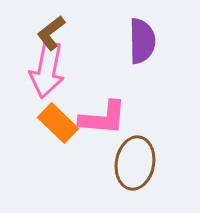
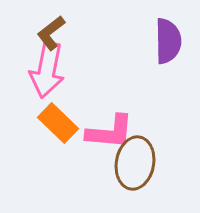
purple semicircle: moved 26 px right
pink L-shape: moved 7 px right, 14 px down
